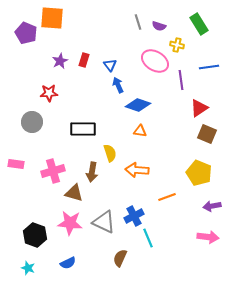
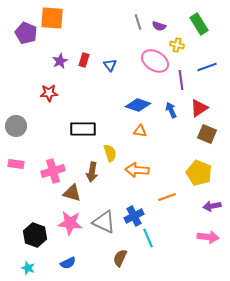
blue line: moved 2 px left; rotated 12 degrees counterclockwise
blue arrow: moved 53 px right, 25 px down
gray circle: moved 16 px left, 4 px down
brown triangle: moved 2 px left
